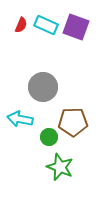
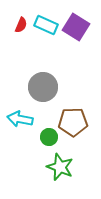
purple square: rotated 12 degrees clockwise
